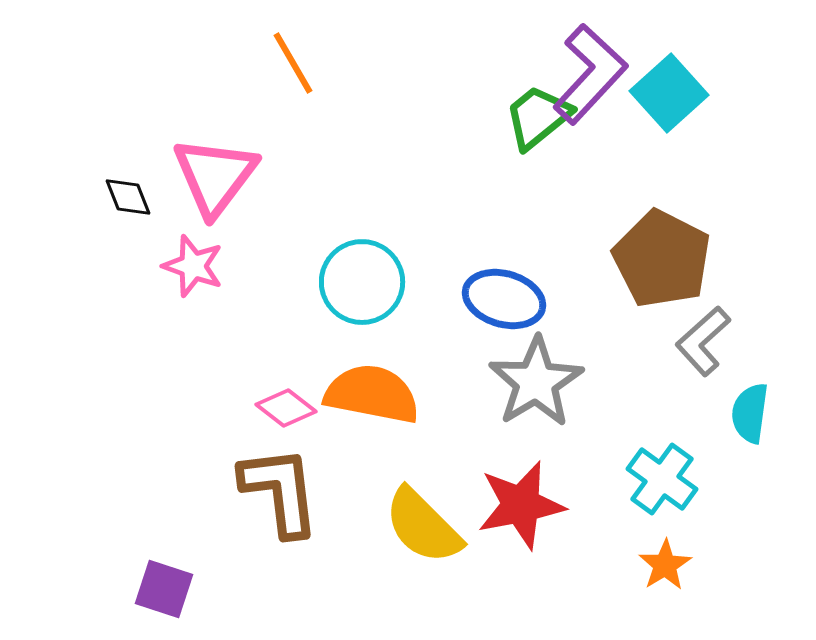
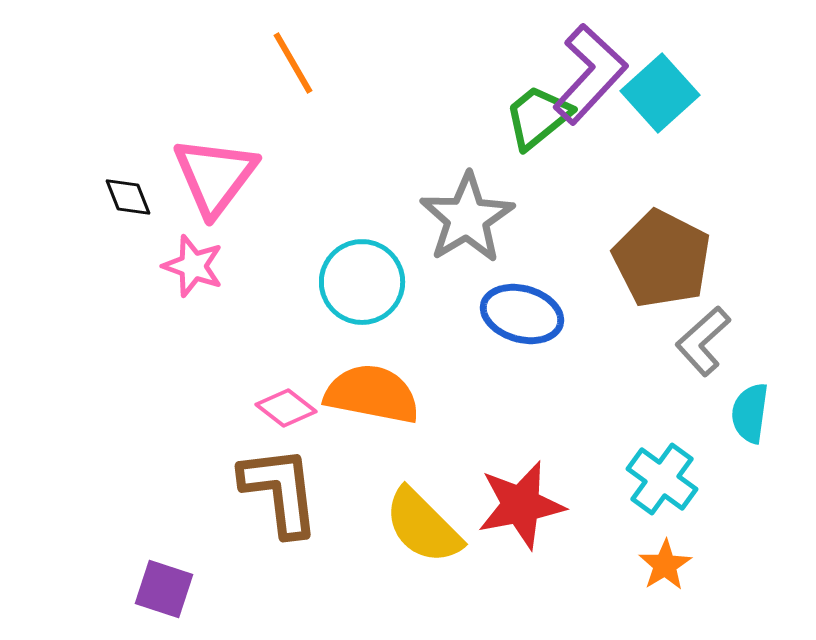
cyan square: moved 9 px left
blue ellipse: moved 18 px right, 15 px down
gray star: moved 69 px left, 164 px up
